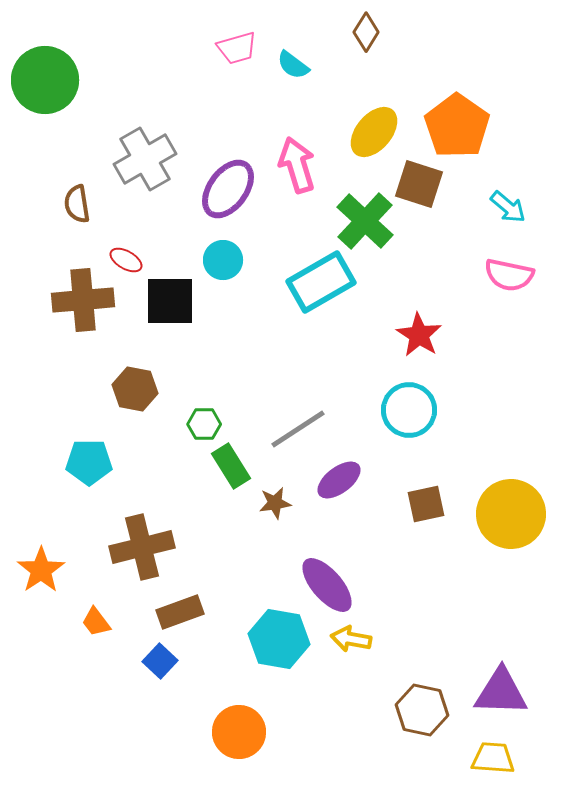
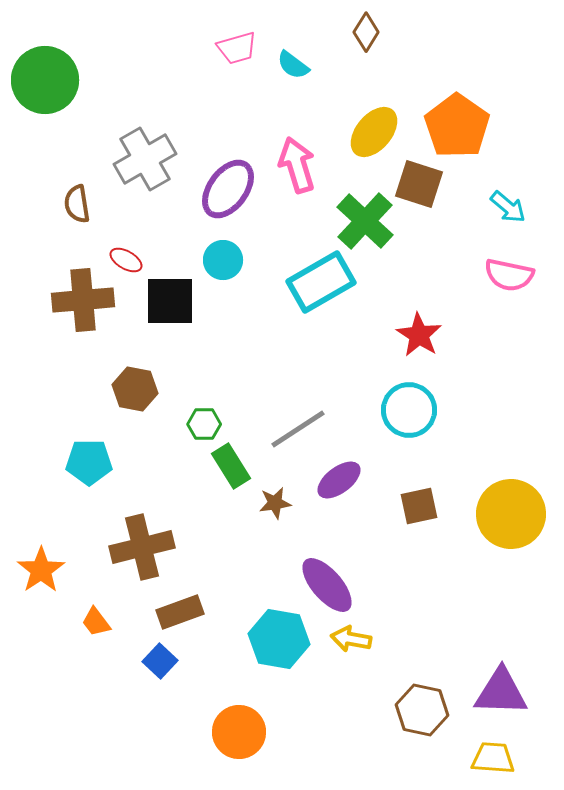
brown square at (426, 504): moved 7 px left, 2 px down
